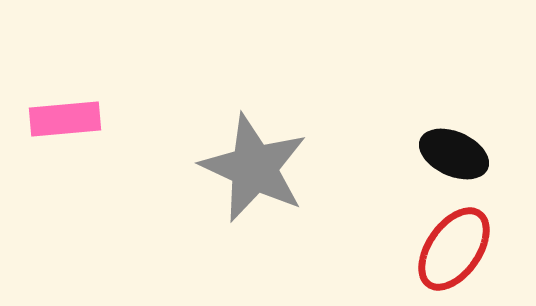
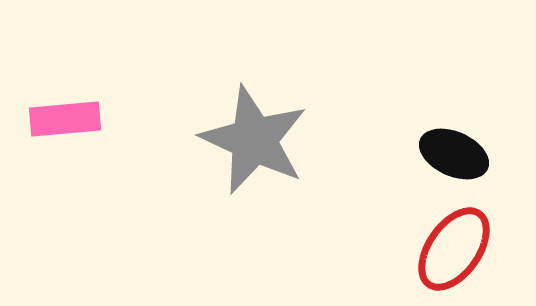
gray star: moved 28 px up
